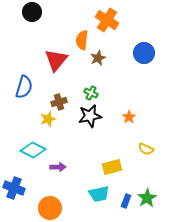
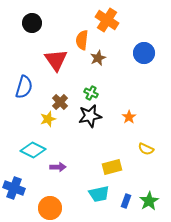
black circle: moved 11 px down
red triangle: rotated 15 degrees counterclockwise
brown cross: moved 1 px right; rotated 28 degrees counterclockwise
green star: moved 2 px right, 3 px down
